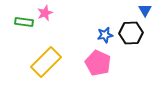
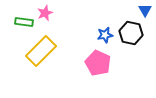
black hexagon: rotated 15 degrees clockwise
yellow rectangle: moved 5 px left, 11 px up
